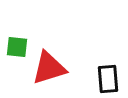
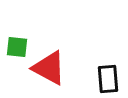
red triangle: rotated 45 degrees clockwise
